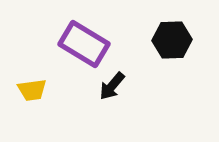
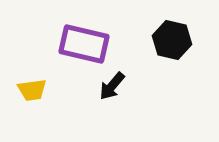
black hexagon: rotated 15 degrees clockwise
purple rectangle: rotated 18 degrees counterclockwise
